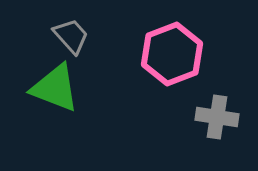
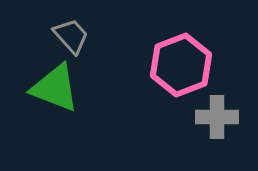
pink hexagon: moved 9 px right, 11 px down
gray cross: rotated 9 degrees counterclockwise
